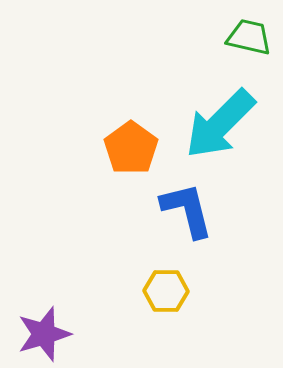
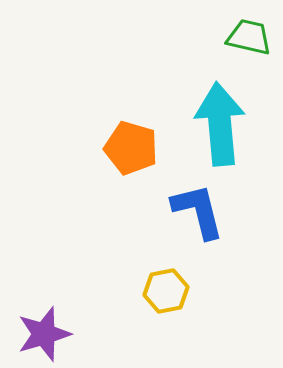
cyan arrow: rotated 130 degrees clockwise
orange pentagon: rotated 20 degrees counterclockwise
blue L-shape: moved 11 px right, 1 px down
yellow hexagon: rotated 12 degrees counterclockwise
